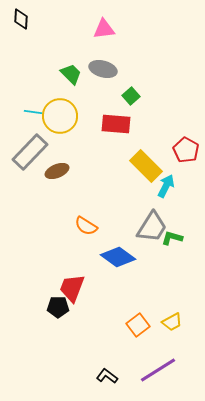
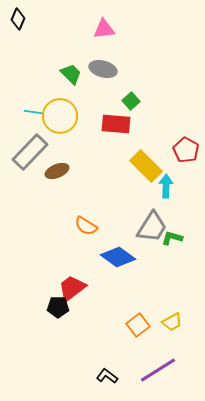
black diamond: moved 3 px left; rotated 20 degrees clockwise
green square: moved 5 px down
cyan arrow: rotated 25 degrees counterclockwise
red trapezoid: rotated 32 degrees clockwise
